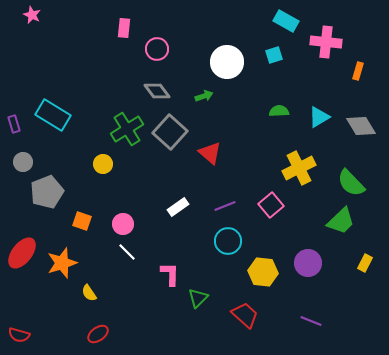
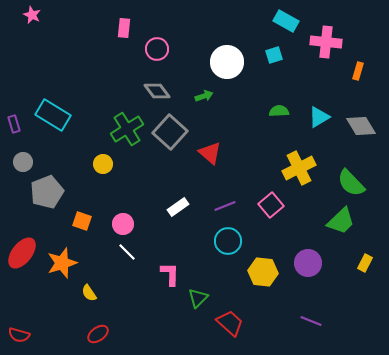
red trapezoid at (245, 315): moved 15 px left, 8 px down
